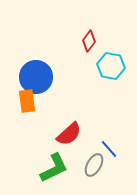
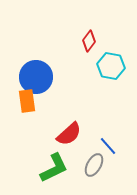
blue line: moved 1 px left, 3 px up
